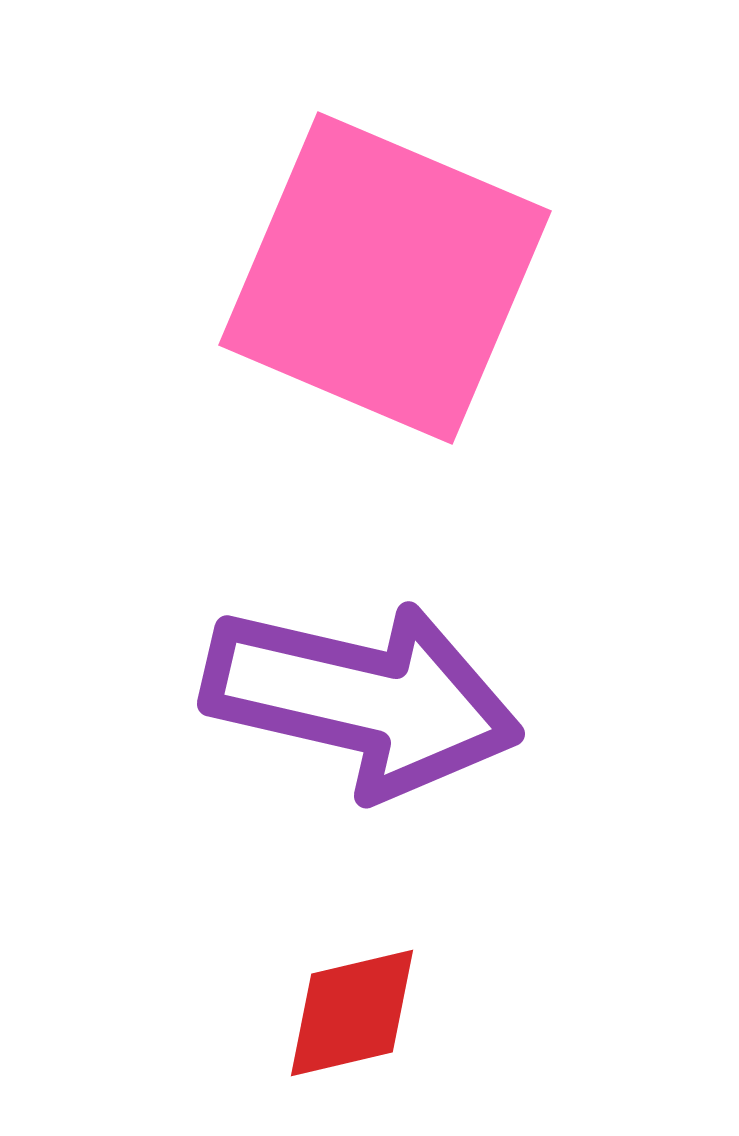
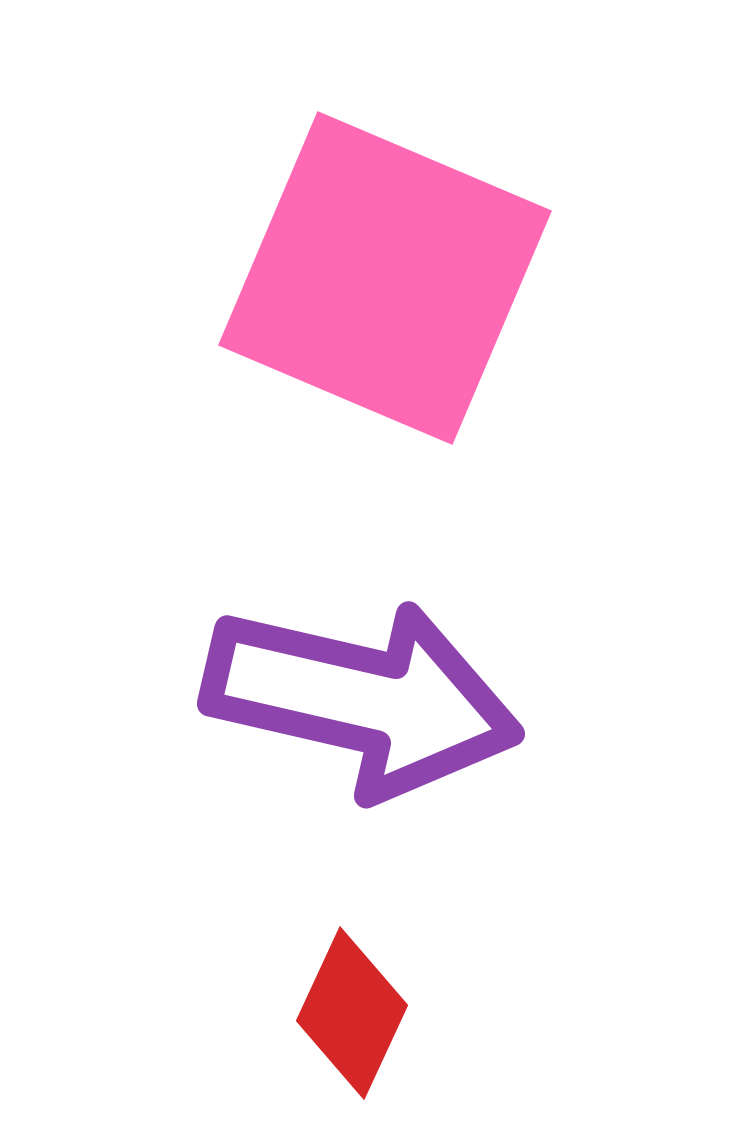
red diamond: rotated 52 degrees counterclockwise
